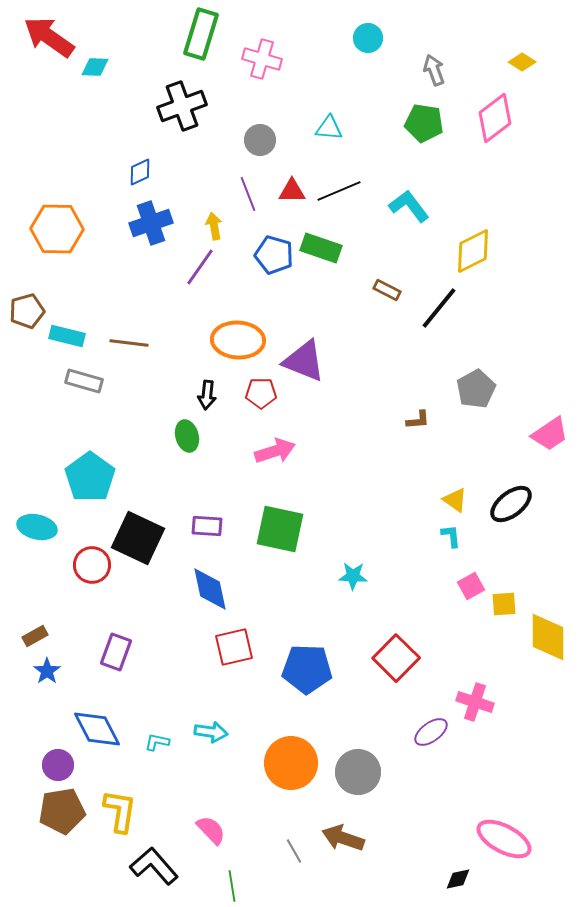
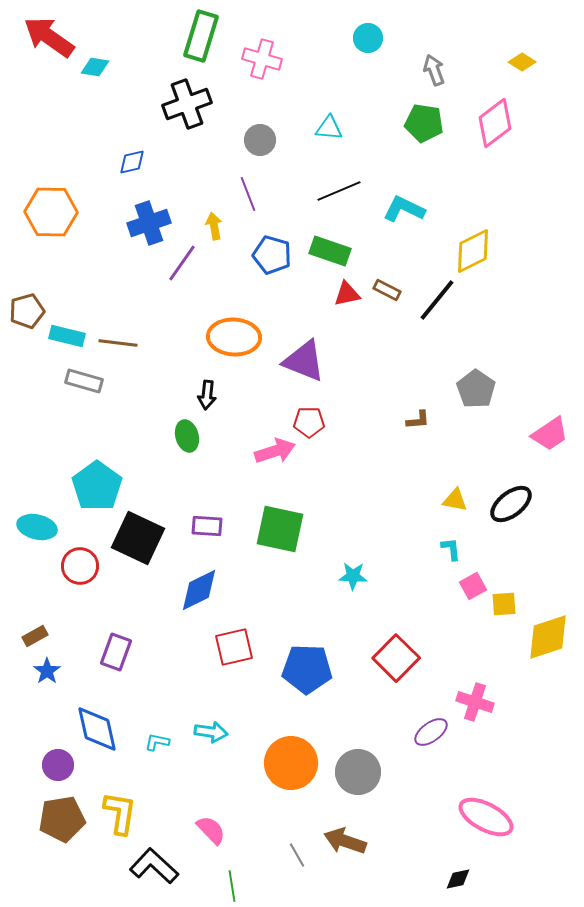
green rectangle at (201, 34): moved 2 px down
cyan diamond at (95, 67): rotated 8 degrees clockwise
black cross at (182, 106): moved 5 px right, 2 px up
pink diamond at (495, 118): moved 5 px down
blue diamond at (140, 172): moved 8 px left, 10 px up; rotated 12 degrees clockwise
red triangle at (292, 191): moved 55 px right, 103 px down; rotated 12 degrees counterclockwise
cyan L-shape at (409, 206): moved 5 px left, 3 px down; rotated 27 degrees counterclockwise
blue cross at (151, 223): moved 2 px left
orange hexagon at (57, 229): moved 6 px left, 17 px up
green rectangle at (321, 248): moved 9 px right, 3 px down
blue pentagon at (274, 255): moved 2 px left
purple line at (200, 267): moved 18 px left, 4 px up
black line at (439, 308): moved 2 px left, 8 px up
orange ellipse at (238, 340): moved 4 px left, 3 px up
brown line at (129, 343): moved 11 px left
gray pentagon at (476, 389): rotated 9 degrees counterclockwise
red pentagon at (261, 393): moved 48 px right, 29 px down
cyan pentagon at (90, 477): moved 7 px right, 9 px down
yellow triangle at (455, 500): rotated 24 degrees counterclockwise
cyan L-shape at (451, 536): moved 13 px down
red circle at (92, 565): moved 12 px left, 1 px down
pink square at (471, 586): moved 2 px right
blue diamond at (210, 589): moved 11 px left, 1 px down; rotated 75 degrees clockwise
yellow diamond at (548, 637): rotated 72 degrees clockwise
blue diamond at (97, 729): rotated 15 degrees clockwise
brown pentagon at (62, 811): moved 8 px down
yellow L-shape at (120, 811): moved 2 px down
brown arrow at (343, 838): moved 2 px right, 3 px down
pink ellipse at (504, 839): moved 18 px left, 22 px up
gray line at (294, 851): moved 3 px right, 4 px down
black L-shape at (154, 866): rotated 6 degrees counterclockwise
